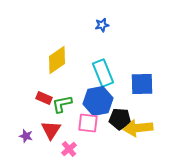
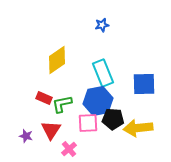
blue square: moved 2 px right
black pentagon: moved 7 px left
pink square: rotated 10 degrees counterclockwise
